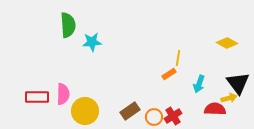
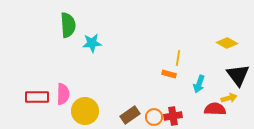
cyan star: moved 1 px down
orange rectangle: rotated 48 degrees clockwise
black triangle: moved 8 px up
brown rectangle: moved 4 px down
red cross: rotated 24 degrees clockwise
